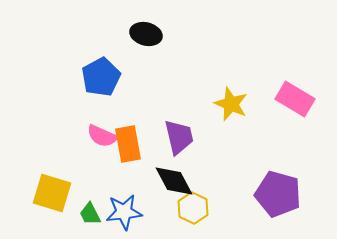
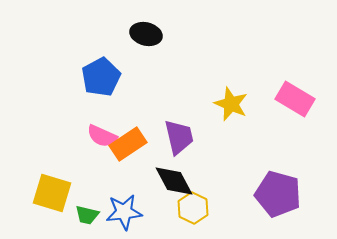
orange rectangle: rotated 66 degrees clockwise
green trapezoid: moved 3 px left, 1 px down; rotated 50 degrees counterclockwise
